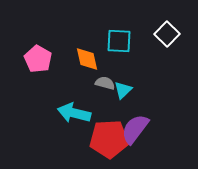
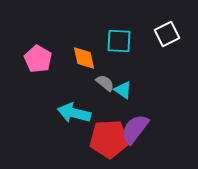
white square: rotated 20 degrees clockwise
orange diamond: moved 3 px left, 1 px up
gray semicircle: rotated 24 degrees clockwise
cyan triangle: rotated 42 degrees counterclockwise
